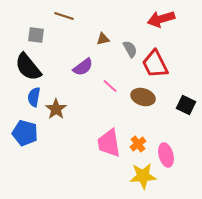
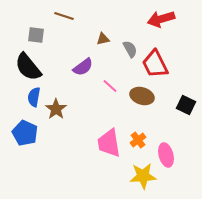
brown ellipse: moved 1 px left, 1 px up
blue pentagon: rotated 10 degrees clockwise
orange cross: moved 4 px up
